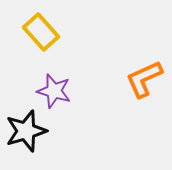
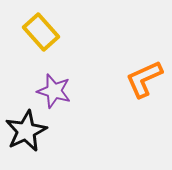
black star: rotated 9 degrees counterclockwise
